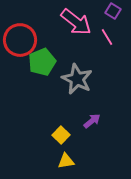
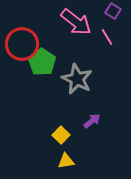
red circle: moved 2 px right, 4 px down
green pentagon: rotated 16 degrees counterclockwise
